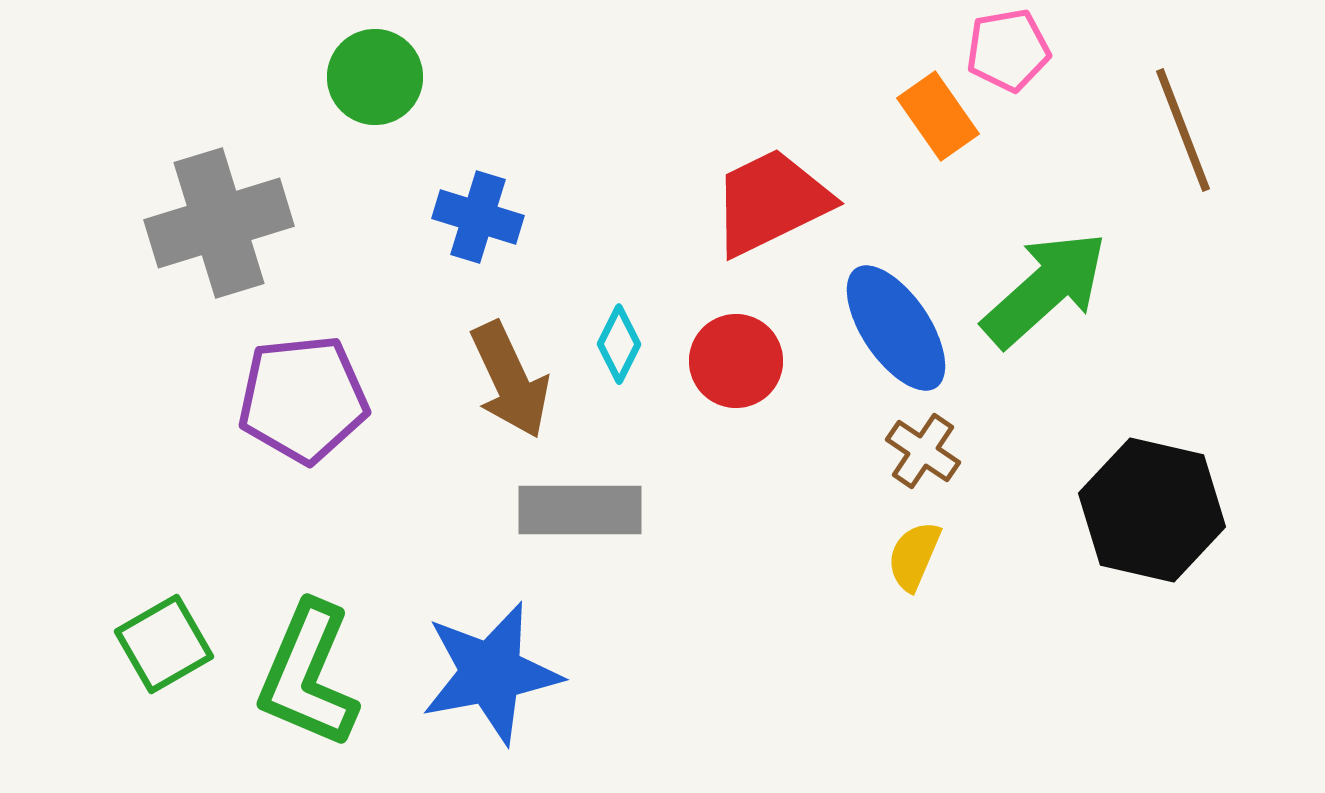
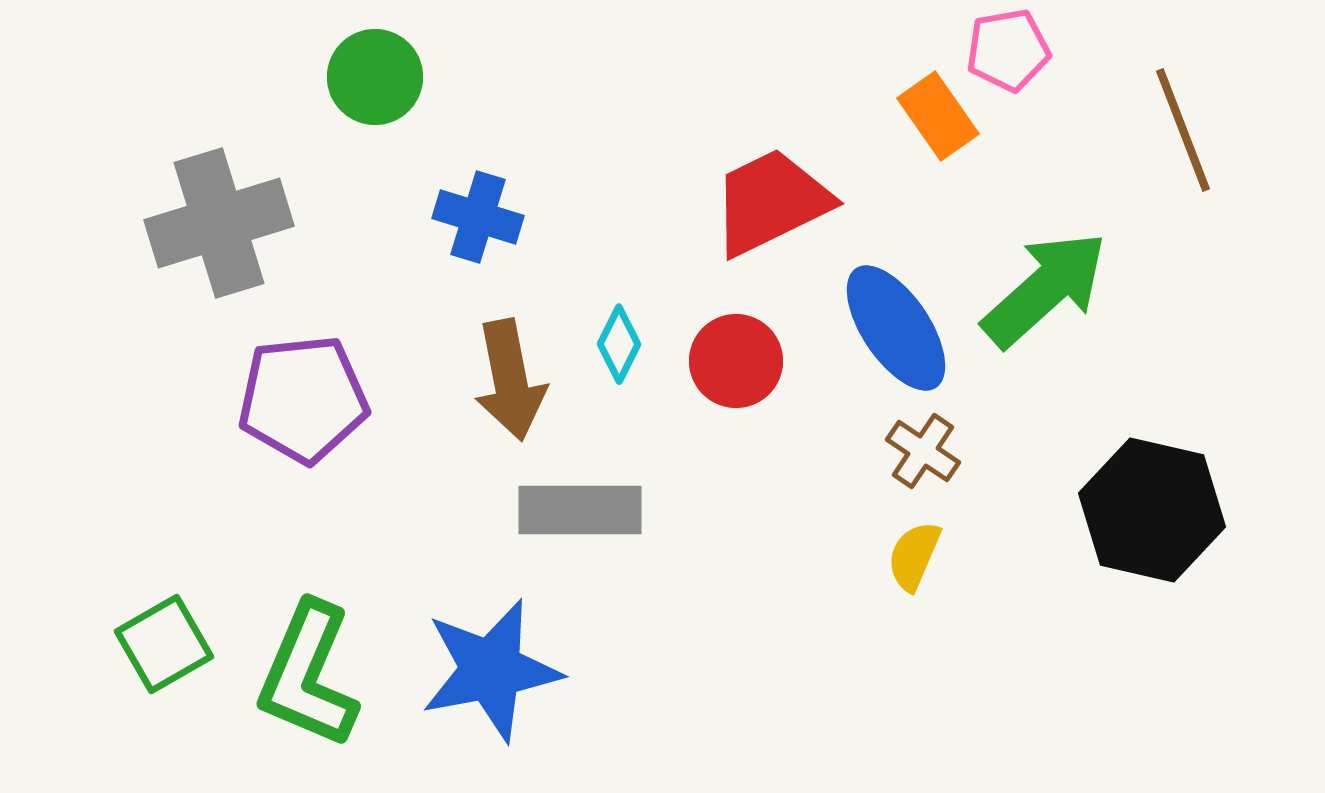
brown arrow: rotated 14 degrees clockwise
blue star: moved 3 px up
